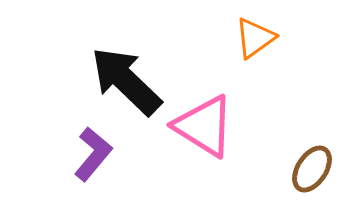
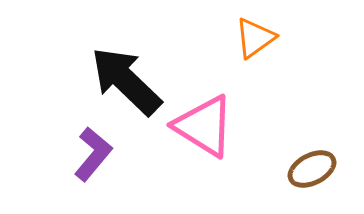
brown ellipse: rotated 30 degrees clockwise
